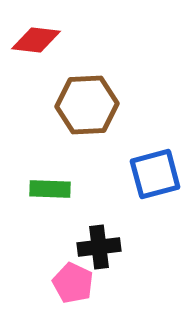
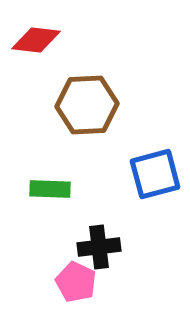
pink pentagon: moved 3 px right, 1 px up
